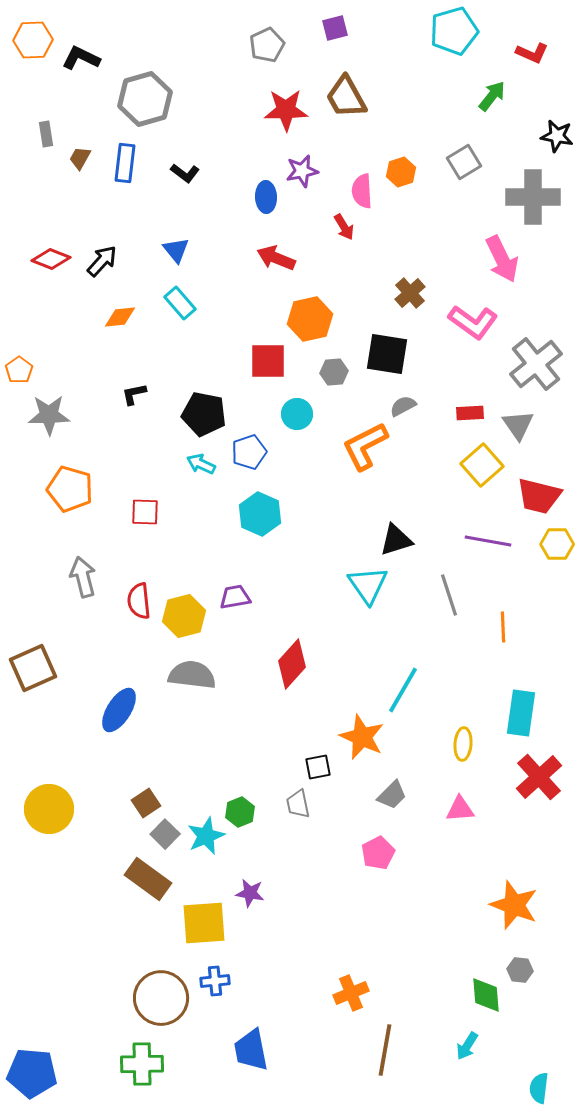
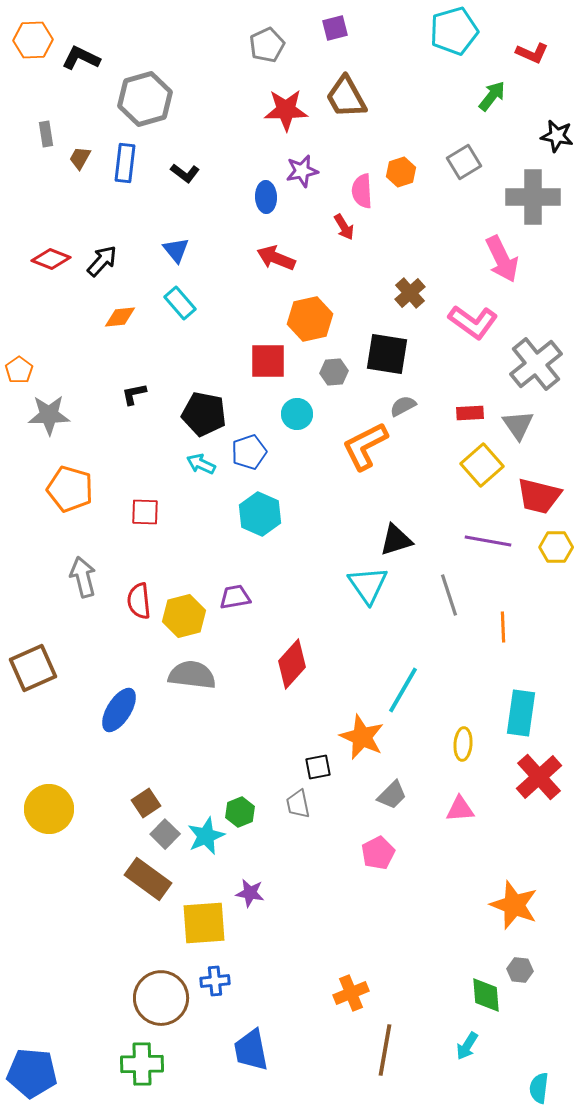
yellow hexagon at (557, 544): moved 1 px left, 3 px down
